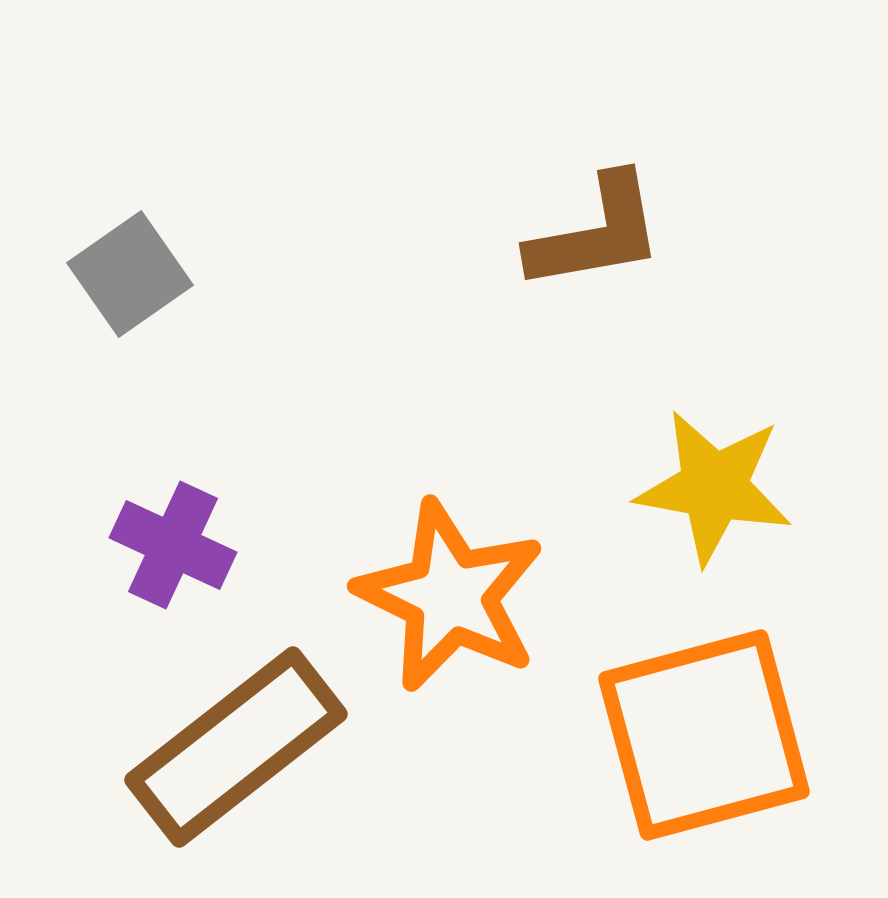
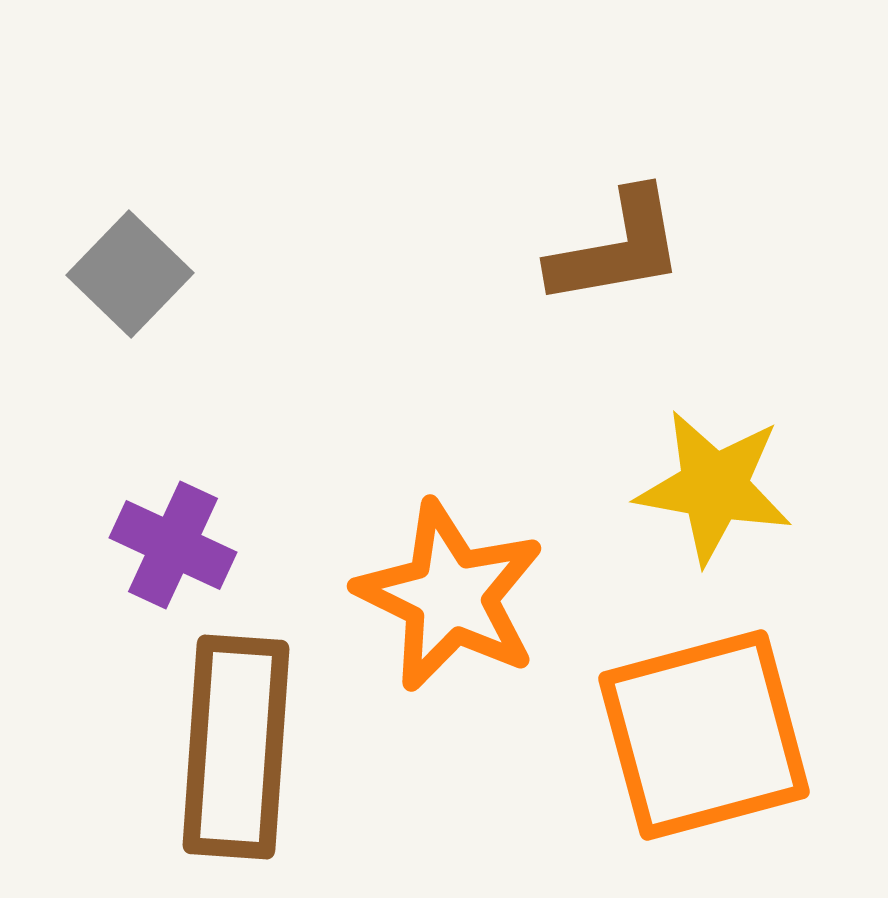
brown L-shape: moved 21 px right, 15 px down
gray square: rotated 11 degrees counterclockwise
brown rectangle: rotated 48 degrees counterclockwise
